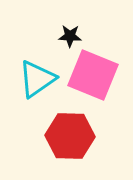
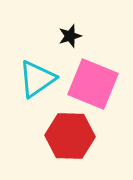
black star: rotated 20 degrees counterclockwise
pink square: moved 9 px down
